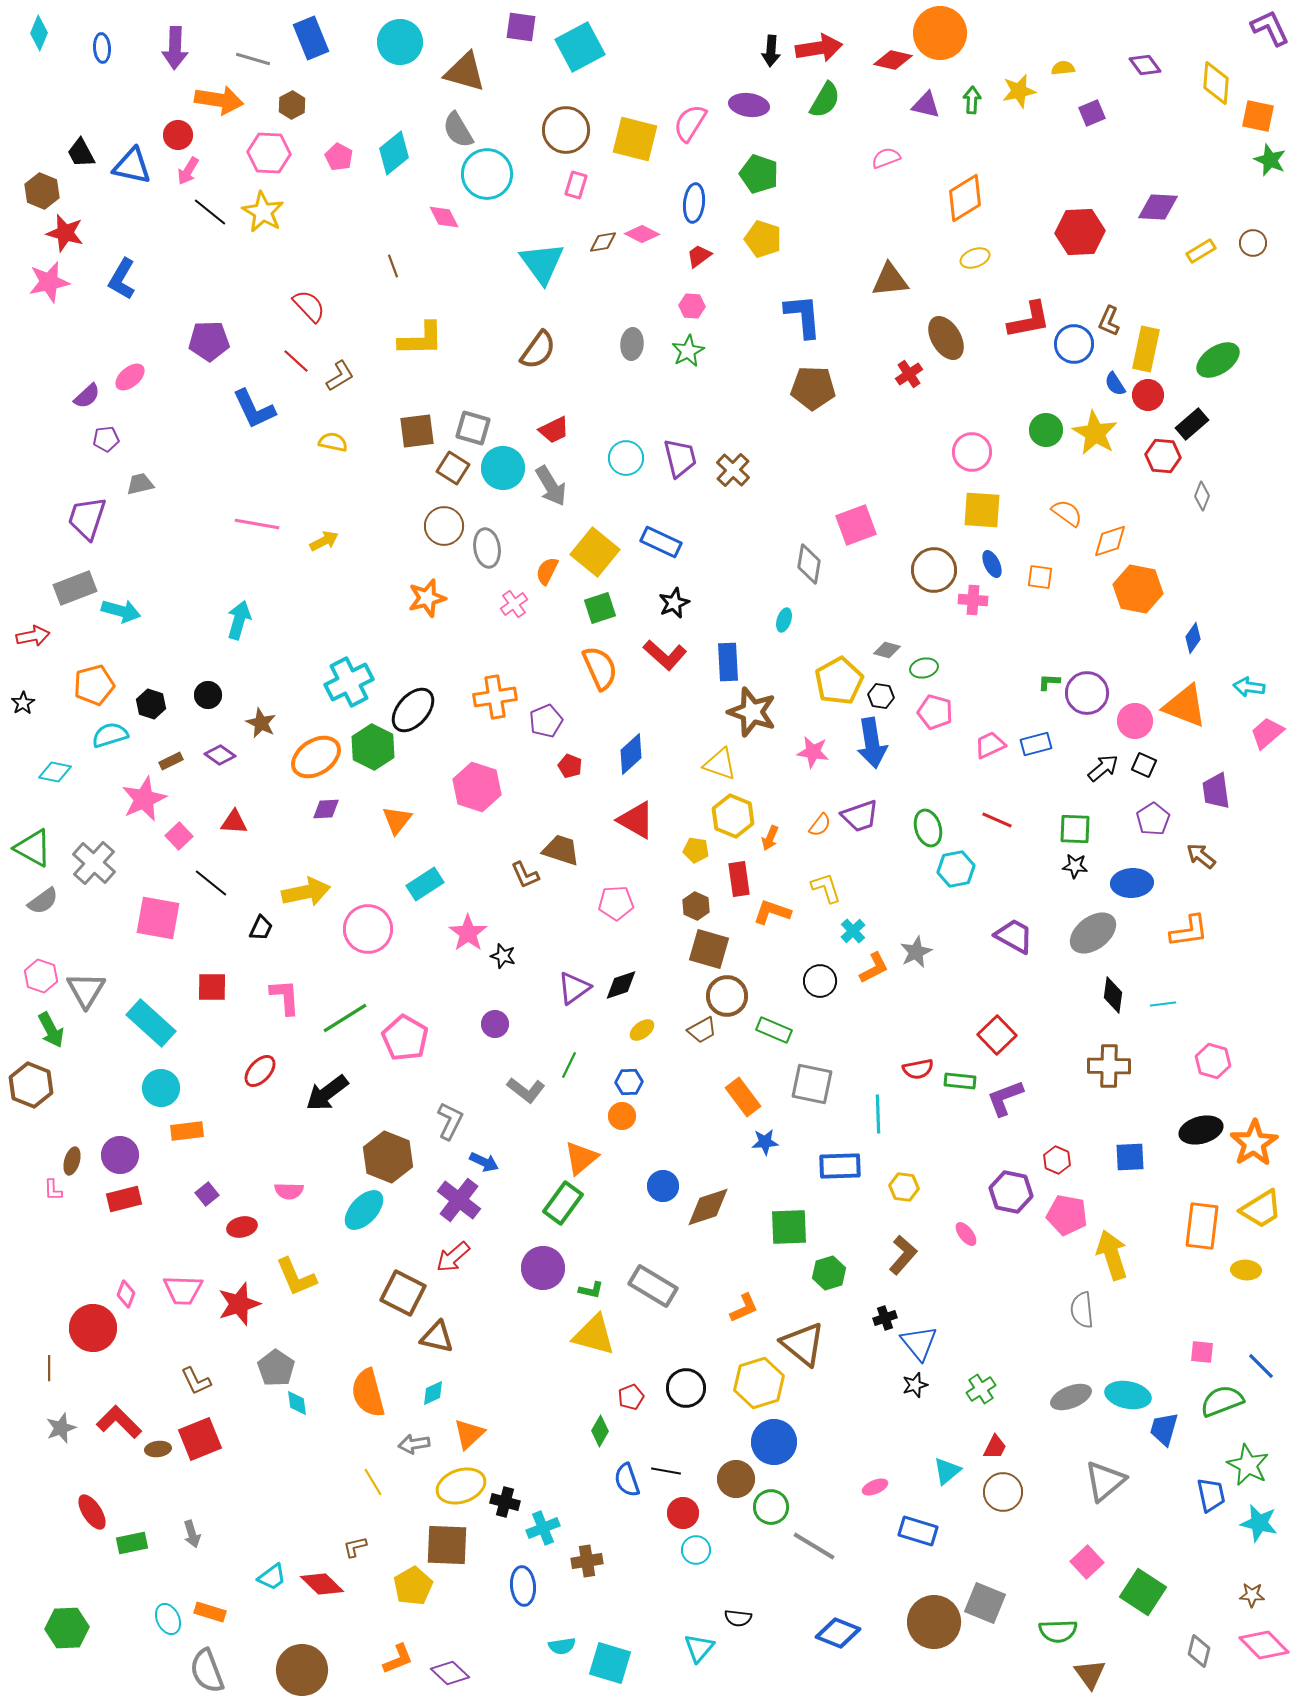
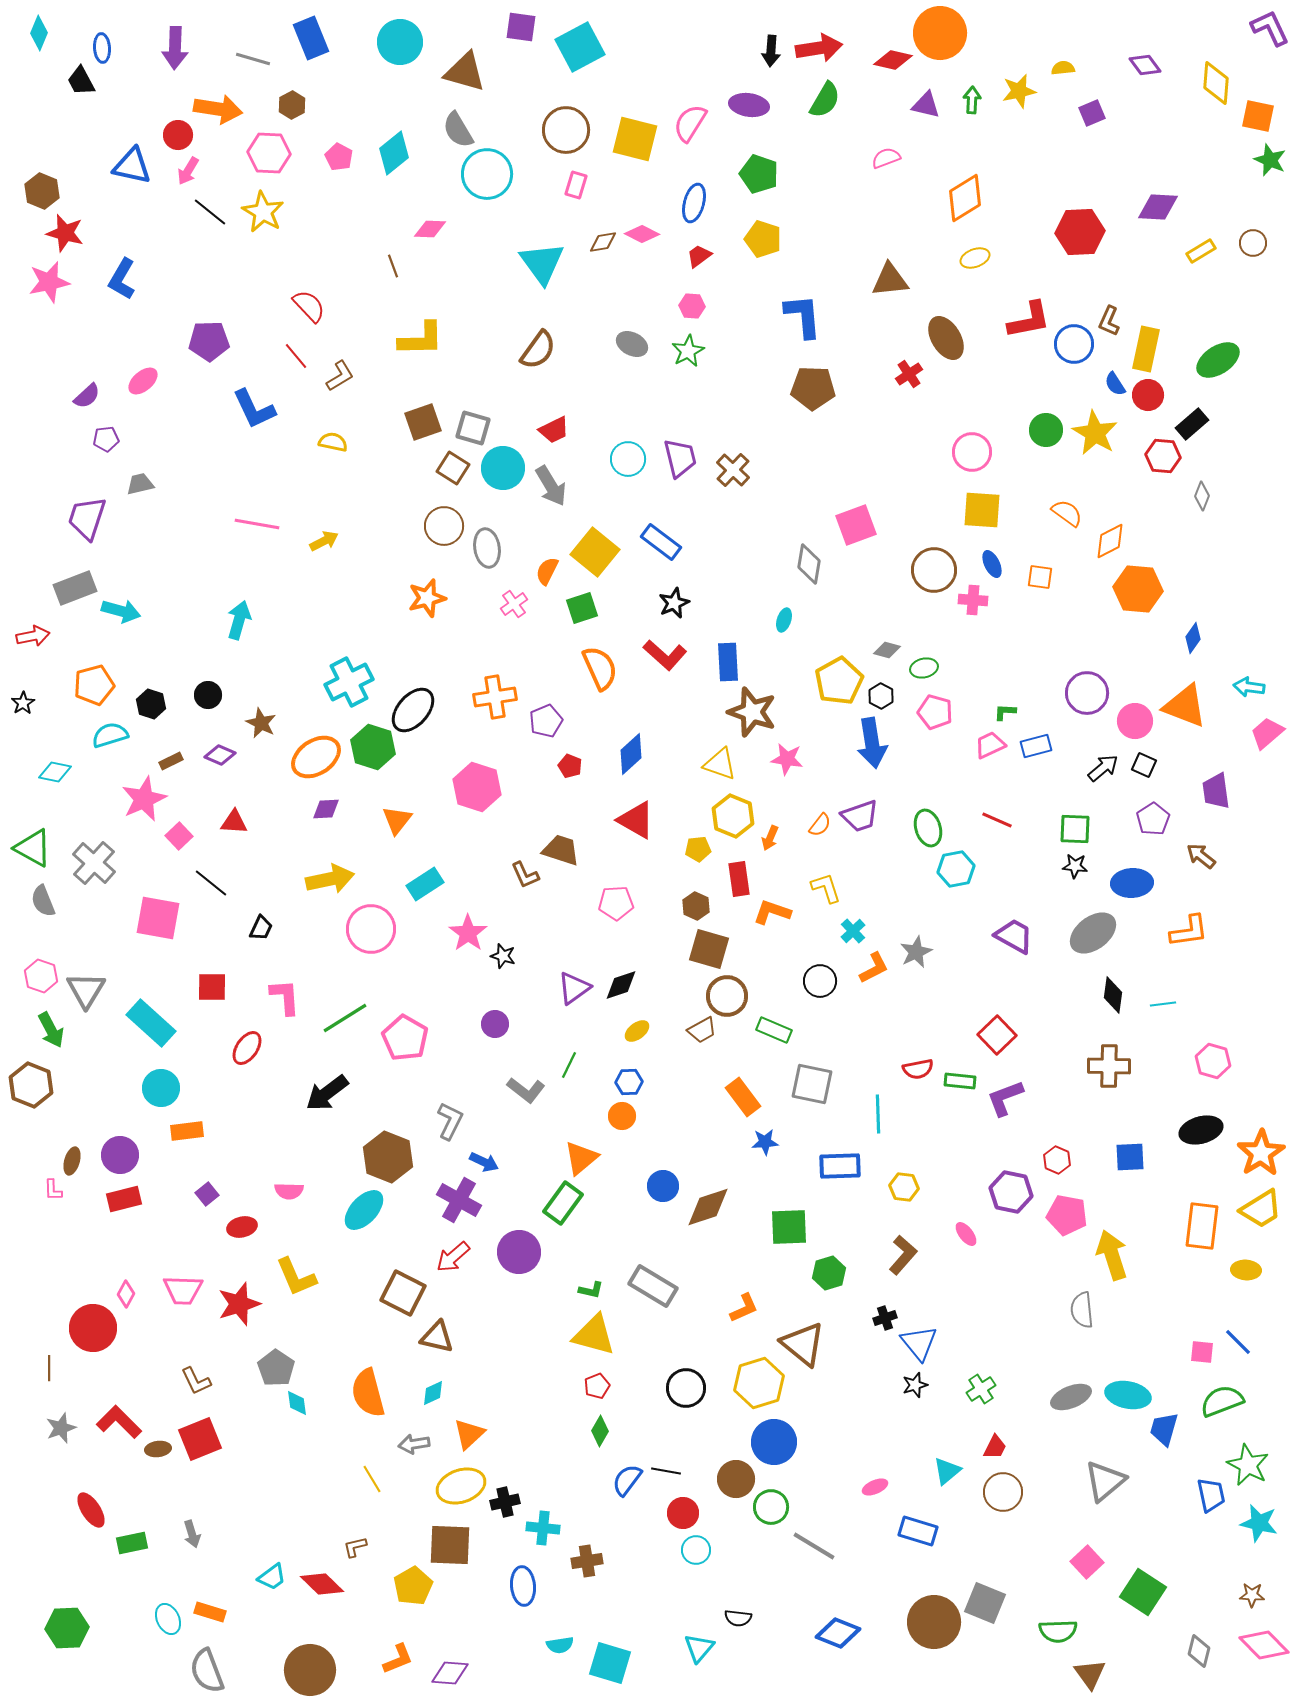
orange arrow at (219, 100): moved 1 px left, 9 px down
black trapezoid at (81, 153): moved 72 px up
blue ellipse at (694, 203): rotated 9 degrees clockwise
pink diamond at (444, 217): moved 14 px left, 12 px down; rotated 60 degrees counterclockwise
gray ellipse at (632, 344): rotated 68 degrees counterclockwise
red line at (296, 361): moved 5 px up; rotated 8 degrees clockwise
pink ellipse at (130, 377): moved 13 px right, 4 px down
brown square at (417, 431): moved 6 px right, 9 px up; rotated 12 degrees counterclockwise
cyan circle at (626, 458): moved 2 px right, 1 px down
orange diamond at (1110, 541): rotated 9 degrees counterclockwise
blue rectangle at (661, 542): rotated 12 degrees clockwise
orange hexagon at (1138, 589): rotated 6 degrees counterclockwise
green square at (600, 608): moved 18 px left
green L-shape at (1049, 682): moved 44 px left, 30 px down
black hexagon at (881, 696): rotated 20 degrees clockwise
blue rectangle at (1036, 744): moved 2 px down
green hexagon at (373, 747): rotated 9 degrees counterclockwise
pink star at (813, 752): moved 26 px left, 7 px down
purple diamond at (220, 755): rotated 12 degrees counterclockwise
yellow pentagon at (696, 850): moved 2 px right, 1 px up; rotated 15 degrees counterclockwise
yellow arrow at (306, 892): moved 24 px right, 13 px up
gray semicircle at (43, 901): rotated 104 degrees clockwise
pink circle at (368, 929): moved 3 px right
yellow ellipse at (642, 1030): moved 5 px left, 1 px down
red ellipse at (260, 1071): moved 13 px left, 23 px up; rotated 8 degrees counterclockwise
orange star at (1254, 1143): moved 7 px right, 10 px down
purple cross at (459, 1200): rotated 9 degrees counterclockwise
purple circle at (543, 1268): moved 24 px left, 16 px up
pink diamond at (126, 1294): rotated 8 degrees clockwise
blue line at (1261, 1366): moved 23 px left, 24 px up
red pentagon at (631, 1397): moved 34 px left, 11 px up
blue semicircle at (627, 1480): rotated 56 degrees clockwise
yellow line at (373, 1482): moved 1 px left, 3 px up
black cross at (505, 1502): rotated 28 degrees counterclockwise
red ellipse at (92, 1512): moved 1 px left, 2 px up
cyan cross at (543, 1528): rotated 28 degrees clockwise
brown square at (447, 1545): moved 3 px right
cyan semicircle at (562, 1646): moved 2 px left, 1 px up
brown circle at (302, 1670): moved 8 px right
purple diamond at (450, 1673): rotated 39 degrees counterclockwise
